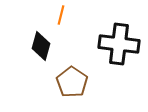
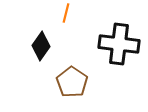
orange line: moved 5 px right, 2 px up
black diamond: rotated 20 degrees clockwise
